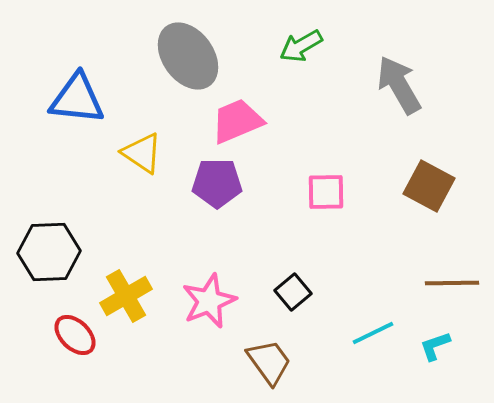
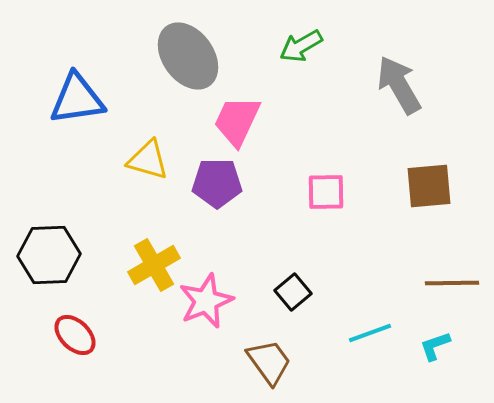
blue triangle: rotated 14 degrees counterclockwise
pink trapezoid: rotated 42 degrees counterclockwise
yellow triangle: moved 6 px right, 7 px down; rotated 18 degrees counterclockwise
brown square: rotated 33 degrees counterclockwise
black hexagon: moved 3 px down
yellow cross: moved 28 px right, 31 px up
pink star: moved 3 px left
cyan line: moved 3 px left; rotated 6 degrees clockwise
